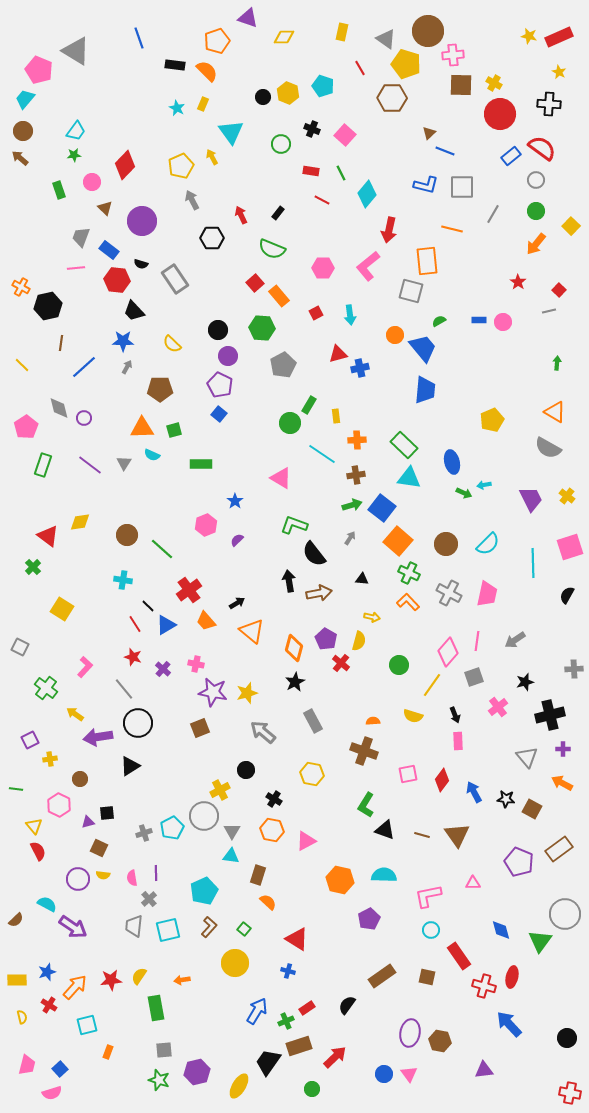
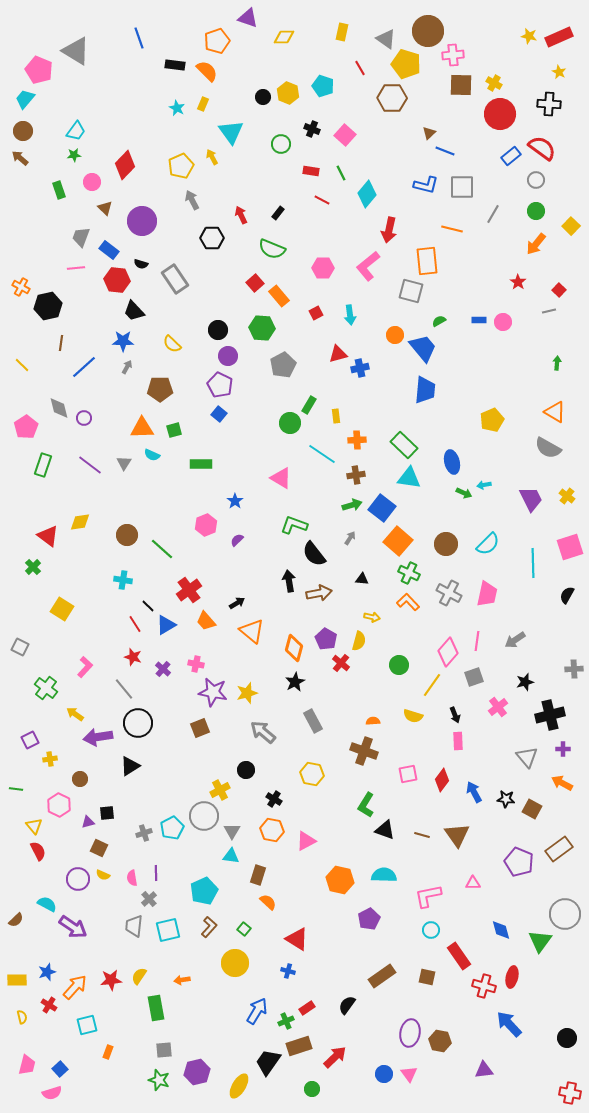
yellow semicircle at (103, 875): rotated 16 degrees clockwise
